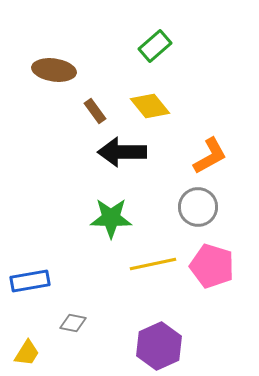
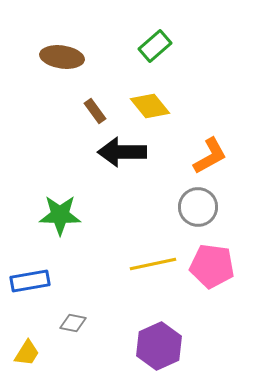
brown ellipse: moved 8 px right, 13 px up
green star: moved 51 px left, 3 px up
pink pentagon: rotated 9 degrees counterclockwise
